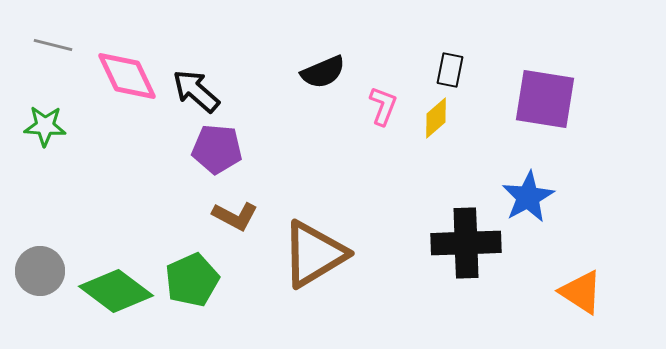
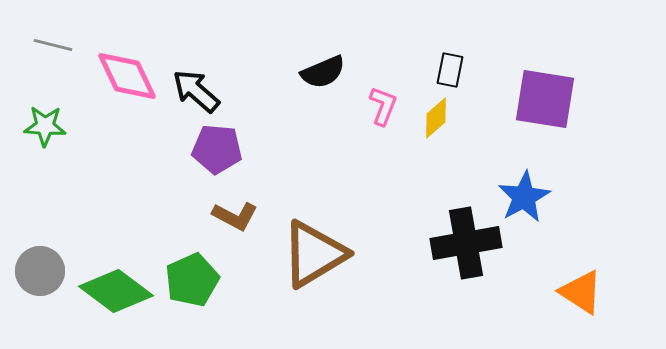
blue star: moved 4 px left
black cross: rotated 8 degrees counterclockwise
